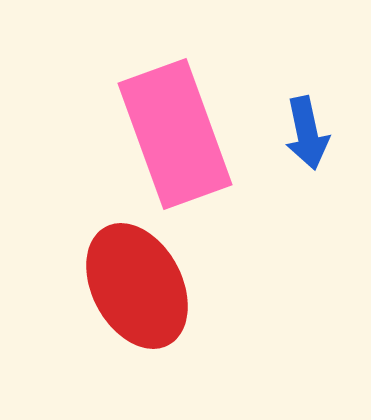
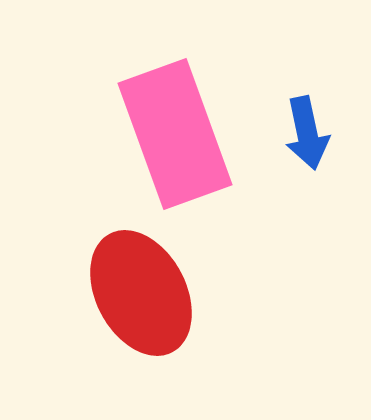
red ellipse: moved 4 px right, 7 px down
